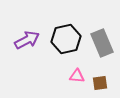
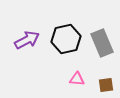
pink triangle: moved 3 px down
brown square: moved 6 px right, 2 px down
